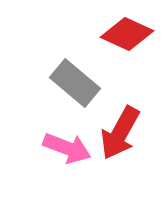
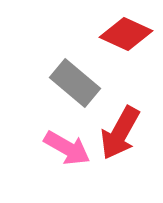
red diamond: moved 1 px left
pink arrow: rotated 9 degrees clockwise
